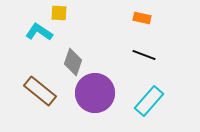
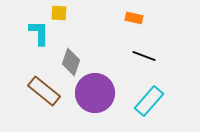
orange rectangle: moved 8 px left
cyan L-shape: moved 1 px down; rotated 56 degrees clockwise
black line: moved 1 px down
gray diamond: moved 2 px left
brown rectangle: moved 4 px right
